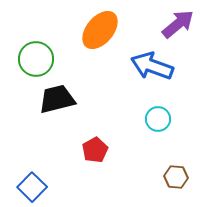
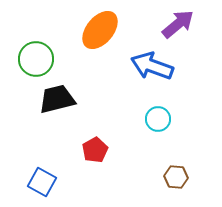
blue square: moved 10 px right, 5 px up; rotated 16 degrees counterclockwise
